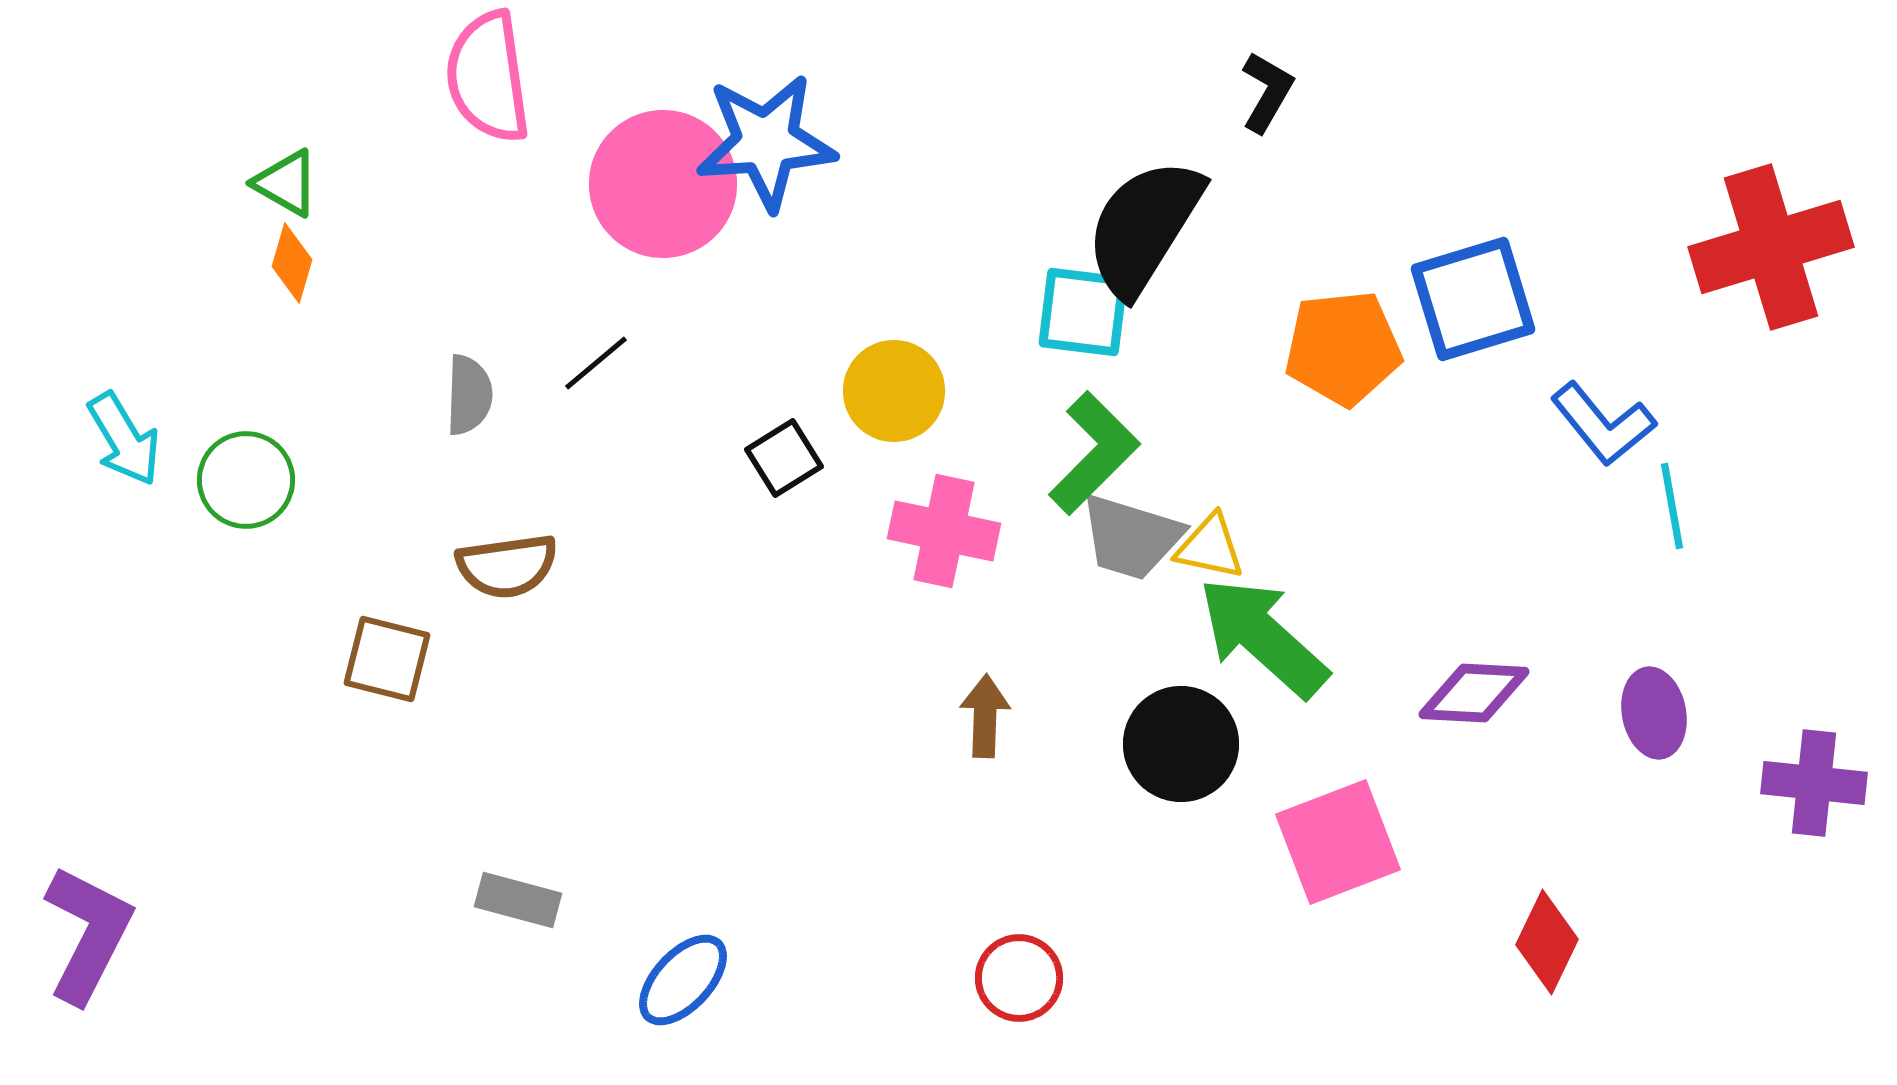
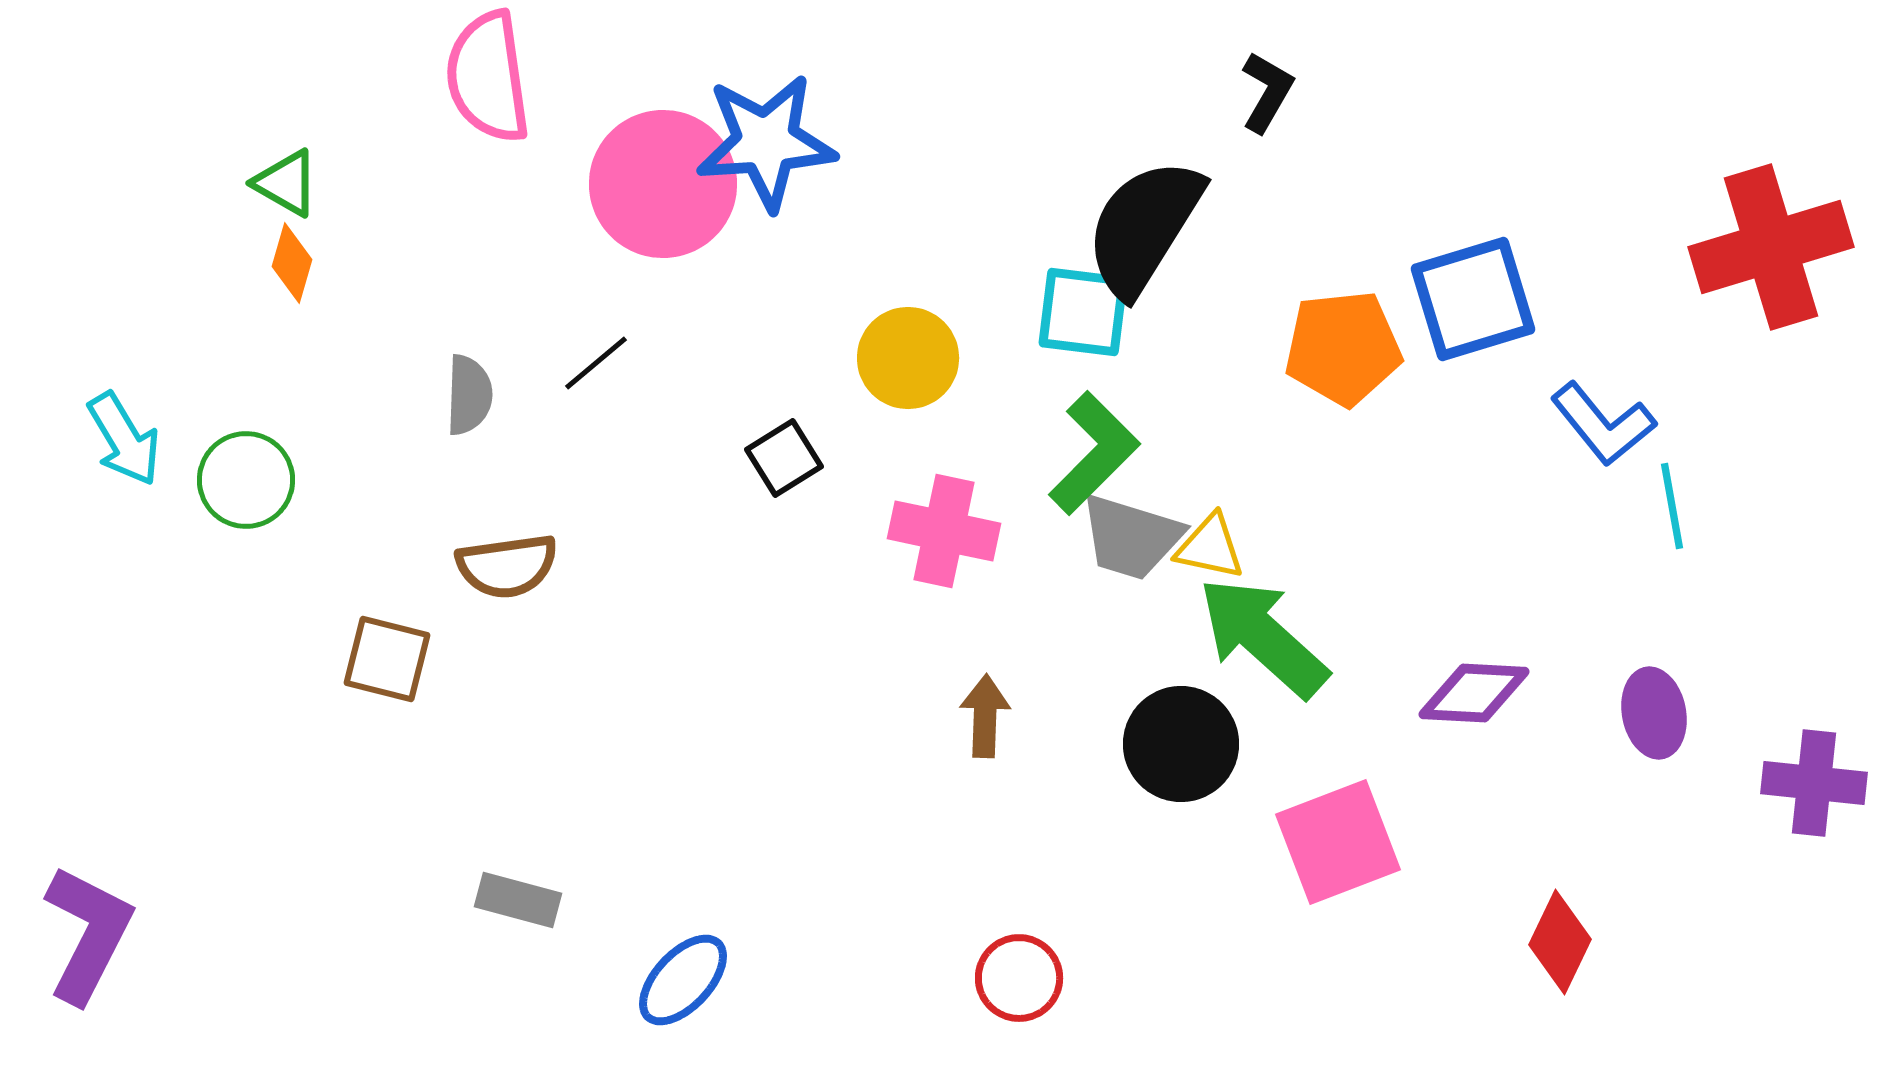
yellow circle: moved 14 px right, 33 px up
red diamond: moved 13 px right
